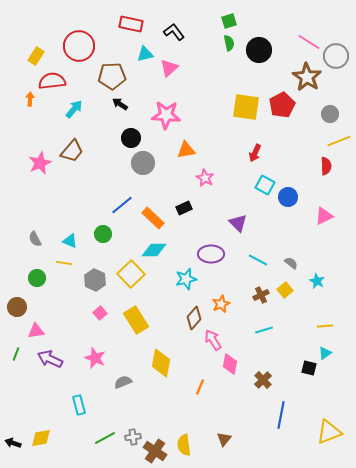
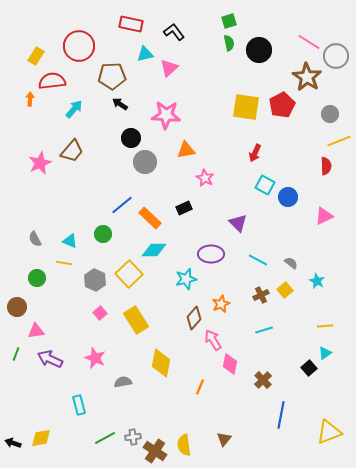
gray circle at (143, 163): moved 2 px right, 1 px up
orange rectangle at (153, 218): moved 3 px left
yellow square at (131, 274): moved 2 px left
black square at (309, 368): rotated 35 degrees clockwise
gray semicircle at (123, 382): rotated 12 degrees clockwise
